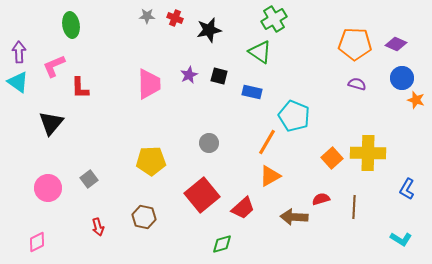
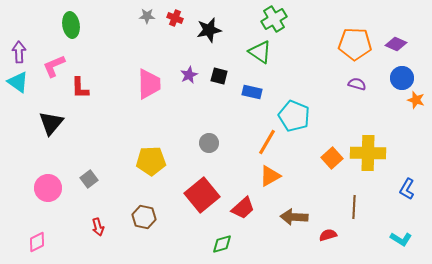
red semicircle: moved 7 px right, 36 px down
